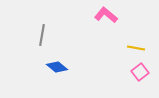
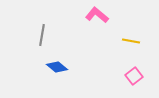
pink L-shape: moved 9 px left
yellow line: moved 5 px left, 7 px up
pink square: moved 6 px left, 4 px down
